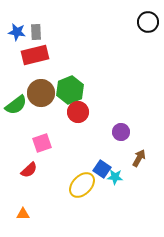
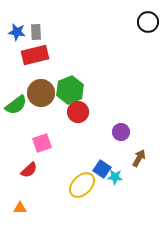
orange triangle: moved 3 px left, 6 px up
